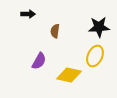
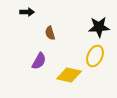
black arrow: moved 1 px left, 2 px up
brown semicircle: moved 5 px left, 2 px down; rotated 24 degrees counterclockwise
